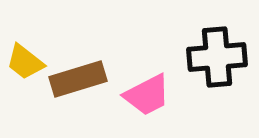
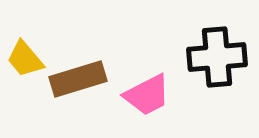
yellow trapezoid: moved 3 px up; rotated 12 degrees clockwise
